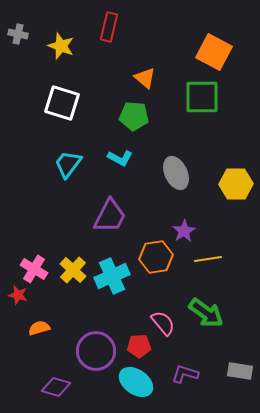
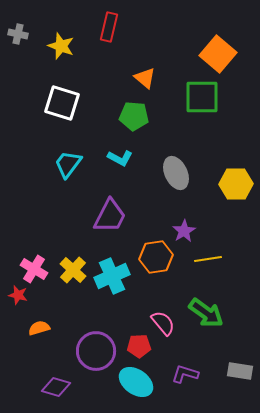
orange square: moved 4 px right, 2 px down; rotated 12 degrees clockwise
